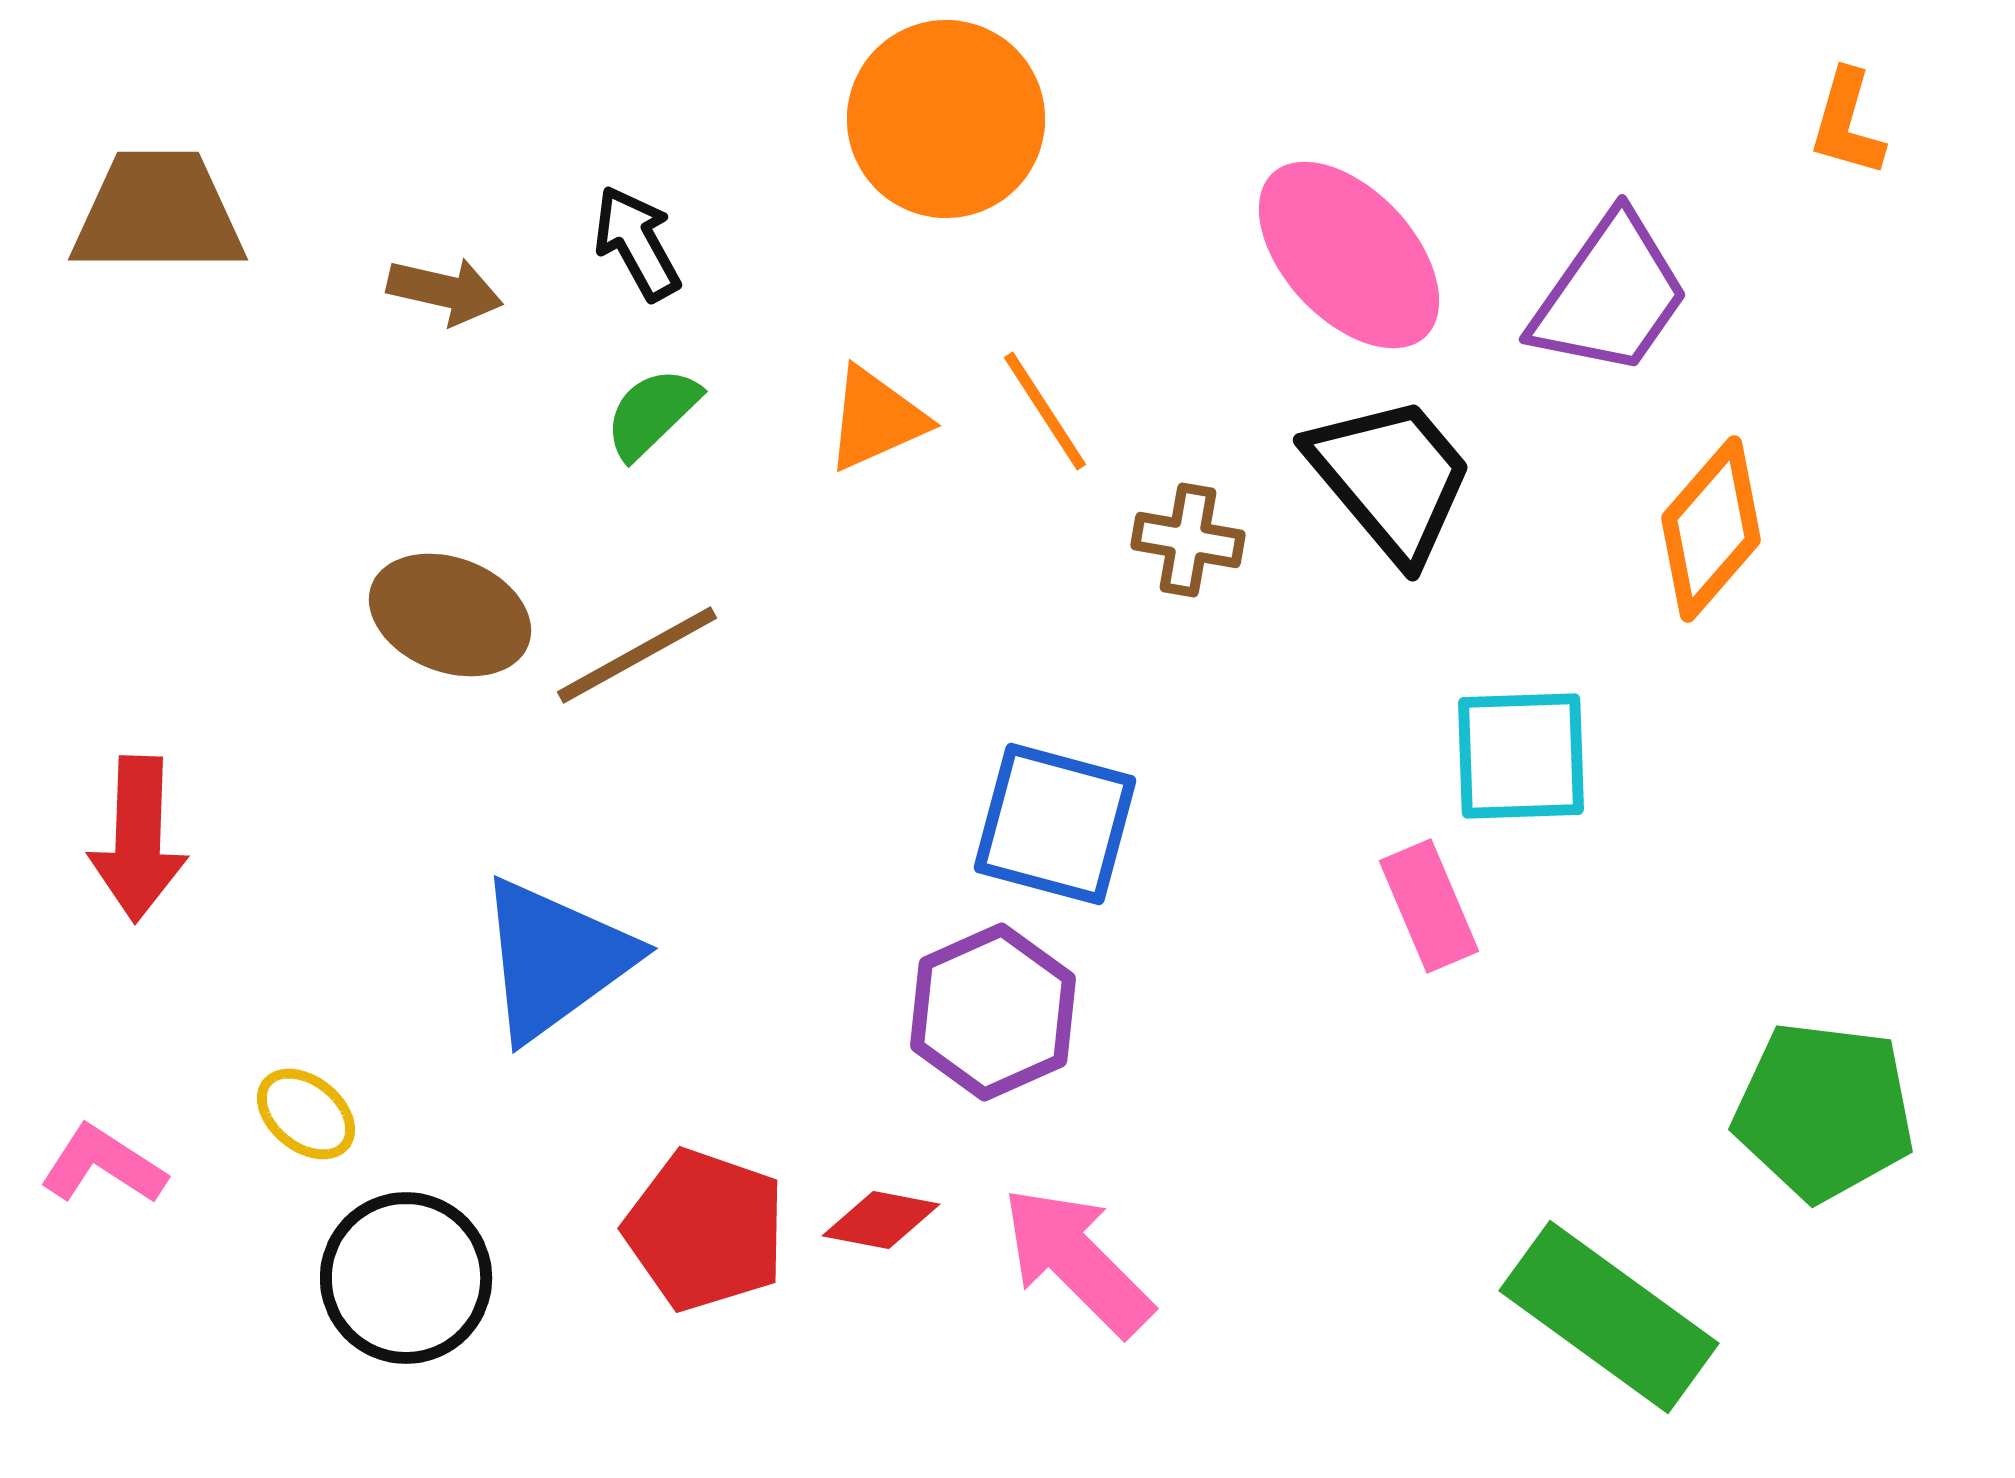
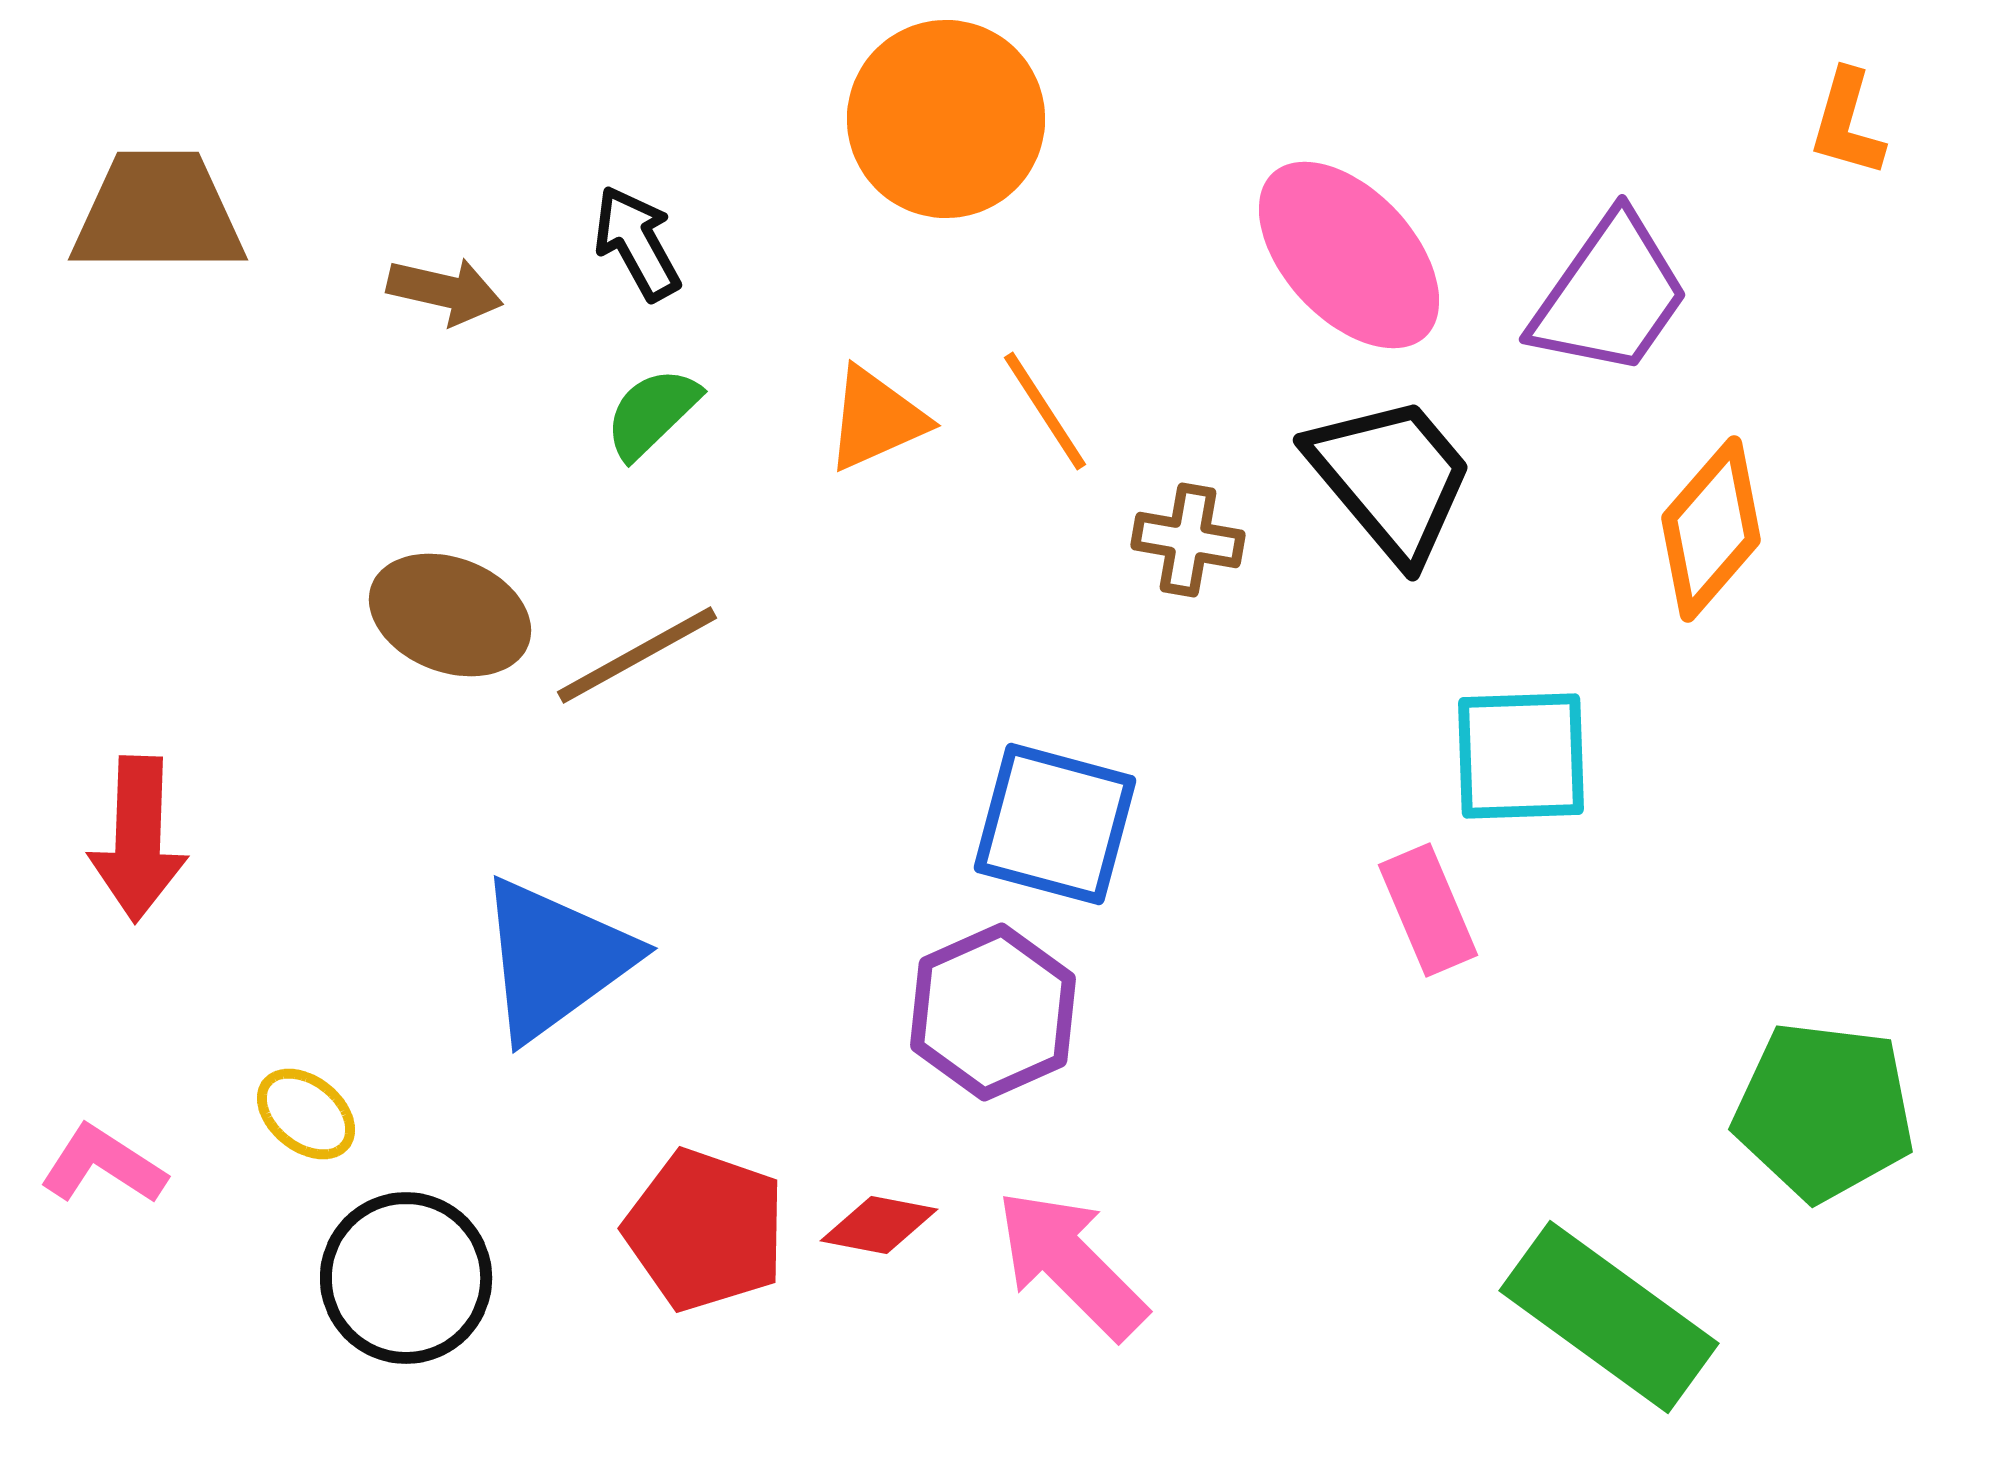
pink rectangle: moved 1 px left, 4 px down
red diamond: moved 2 px left, 5 px down
pink arrow: moved 6 px left, 3 px down
